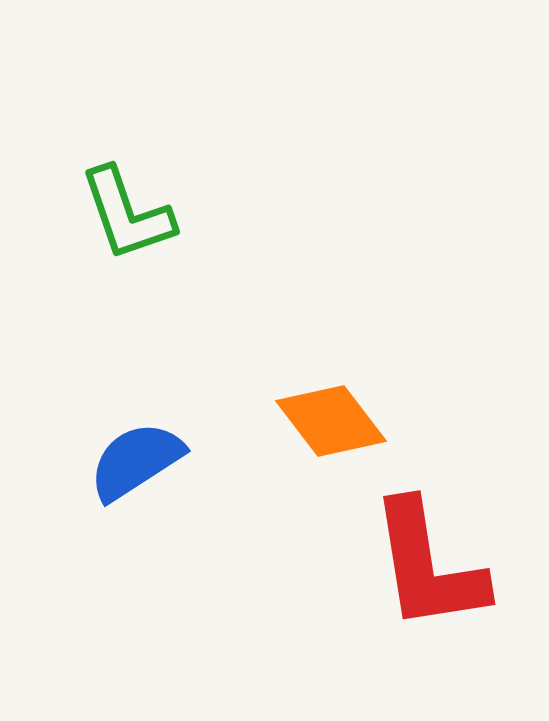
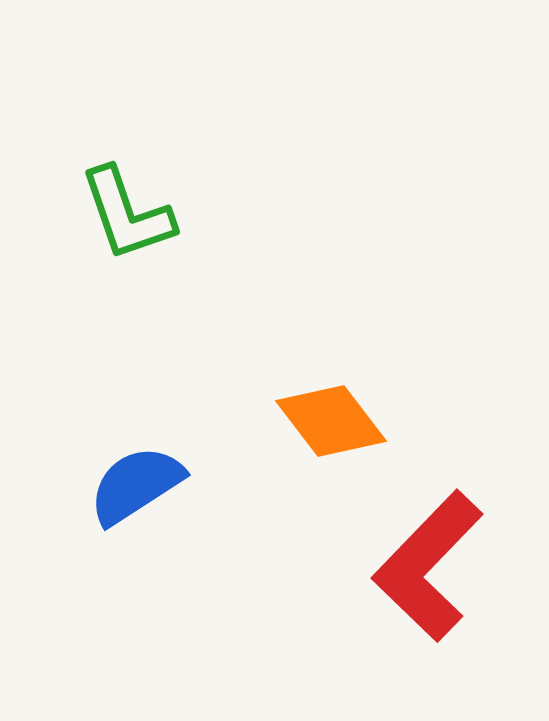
blue semicircle: moved 24 px down
red L-shape: rotated 53 degrees clockwise
